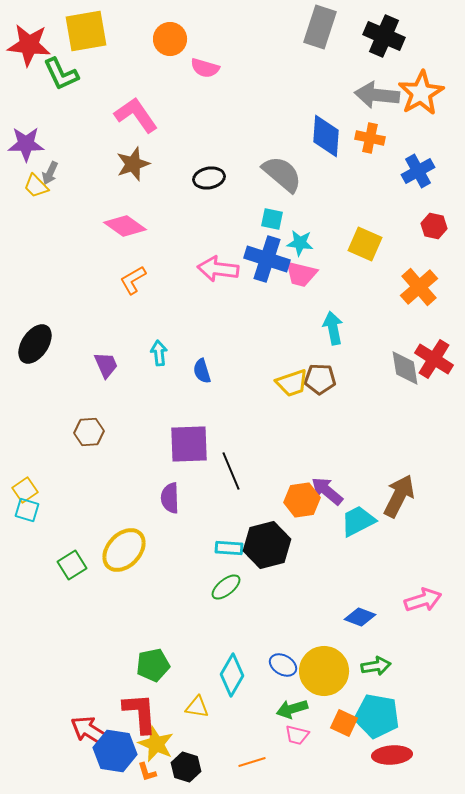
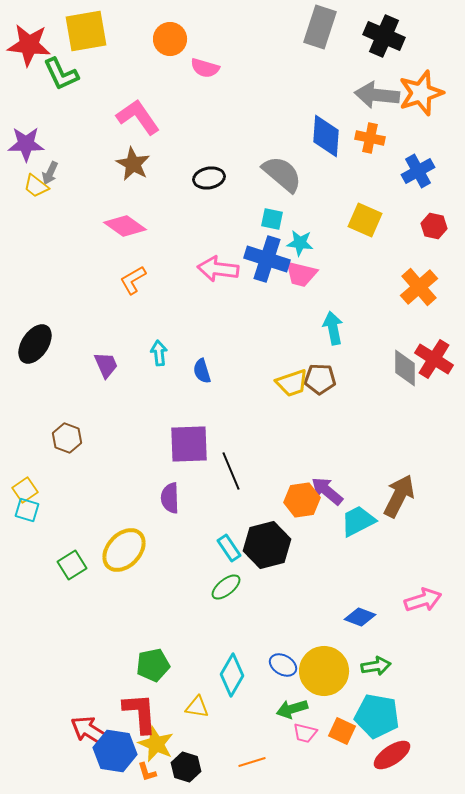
orange star at (421, 93): rotated 12 degrees clockwise
pink L-shape at (136, 115): moved 2 px right, 2 px down
brown star at (133, 164): rotated 24 degrees counterclockwise
yellow trapezoid at (36, 186): rotated 8 degrees counterclockwise
yellow square at (365, 244): moved 24 px up
gray diamond at (405, 368): rotated 9 degrees clockwise
brown hexagon at (89, 432): moved 22 px left, 6 px down; rotated 24 degrees clockwise
cyan rectangle at (229, 548): rotated 52 degrees clockwise
orange square at (344, 723): moved 2 px left, 8 px down
pink trapezoid at (297, 735): moved 8 px right, 2 px up
red ellipse at (392, 755): rotated 30 degrees counterclockwise
